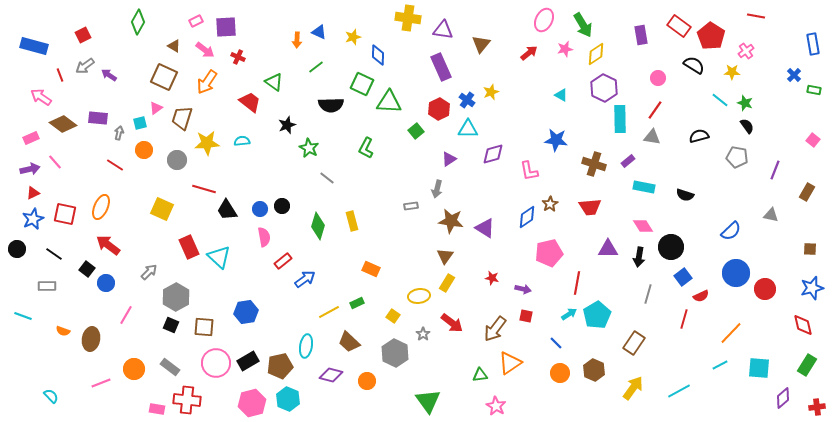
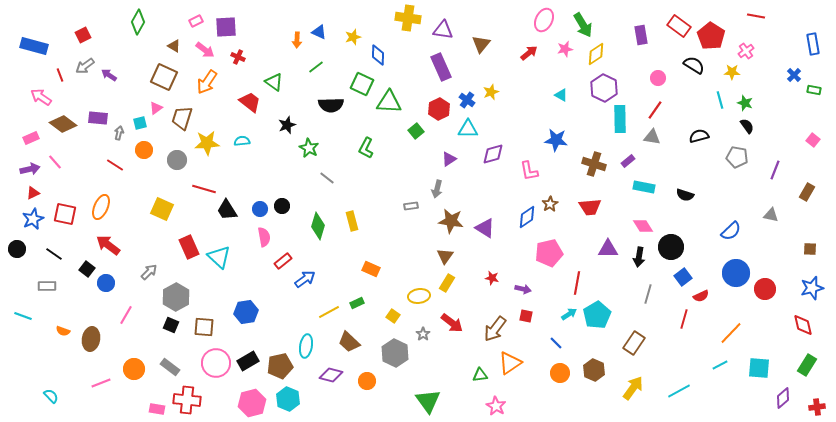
cyan line at (720, 100): rotated 36 degrees clockwise
